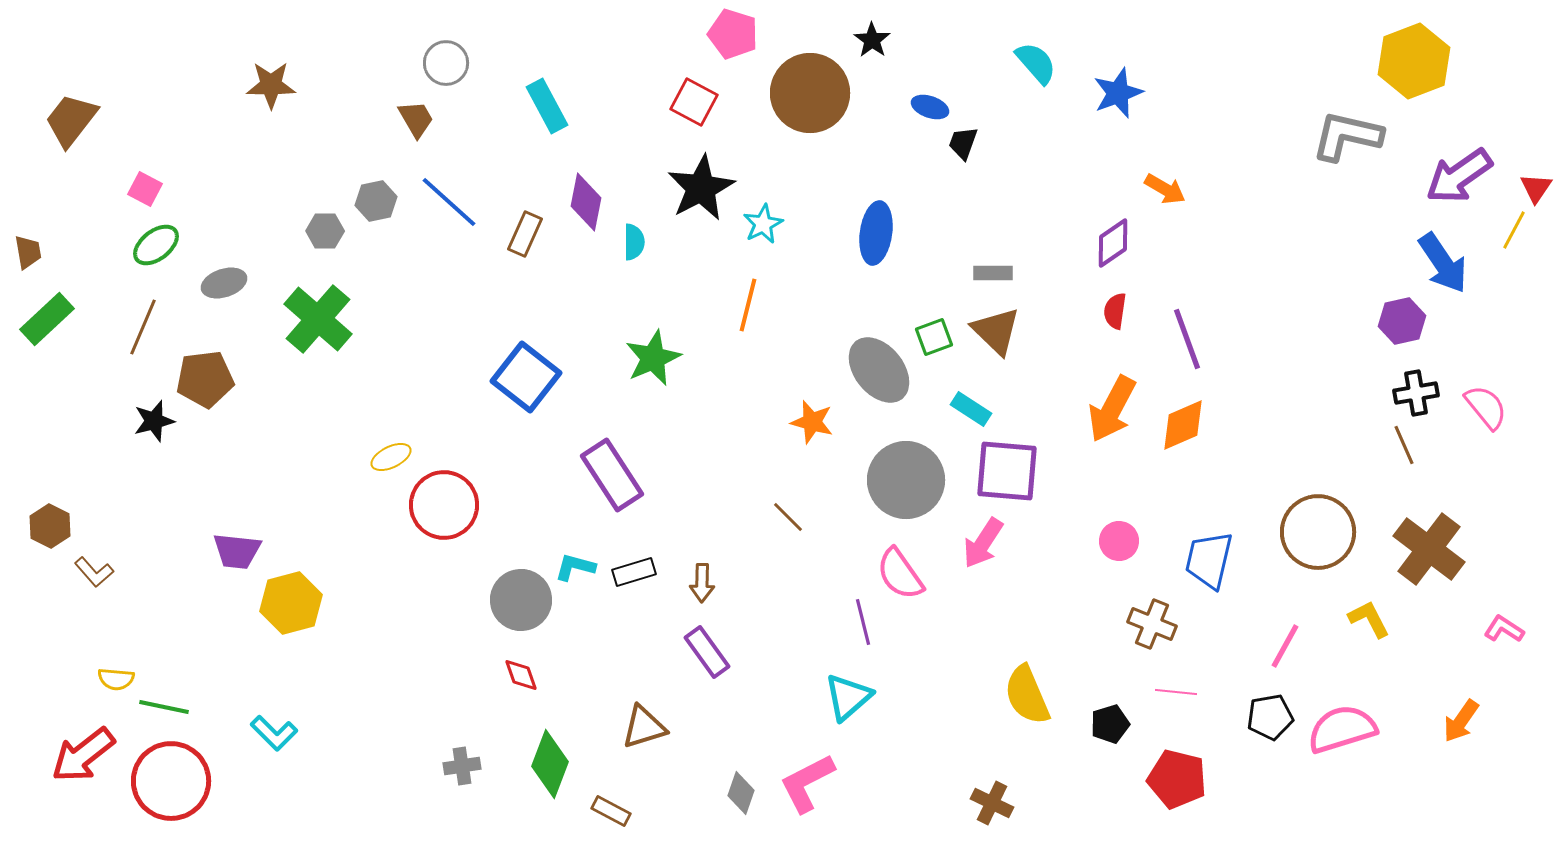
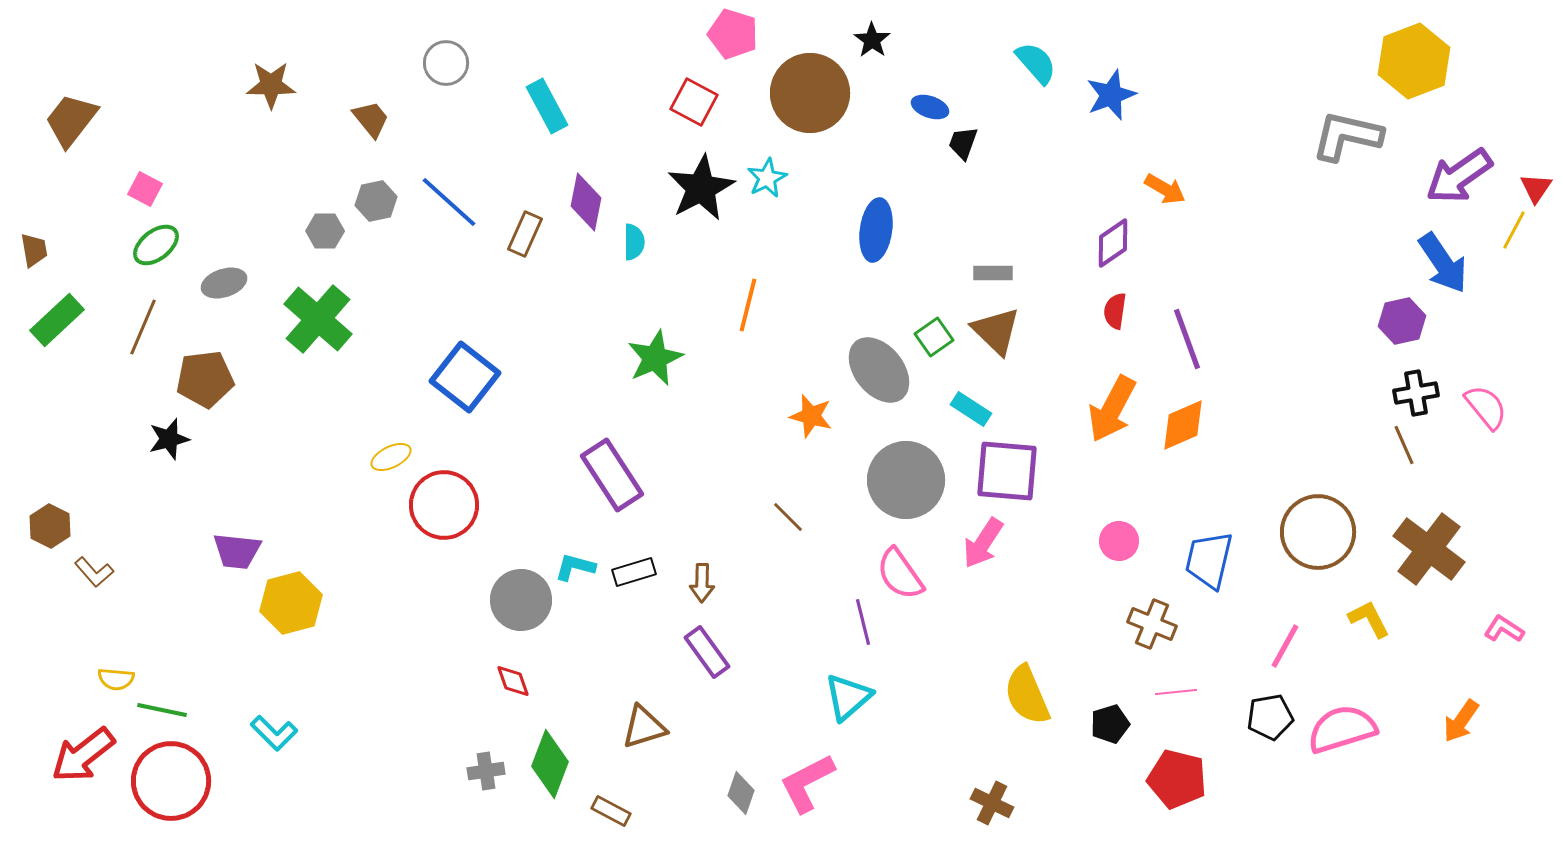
blue star at (1118, 93): moved 7 px left, 2 px down
brown trapezoid at (416, 119): moved 45 px left; rotated 9 degrees counterclockwise
cyan star at (763, 224): moved 4 px right, 46 px up
blue ellipse at (876, 233): moved 3 px up
brown trapezoid at (28, 252): moved 6 px right, 2 px up
green rectangle at (47, 319): moved 10 px right, 1 px down
green square at (934, 337): rotated 15 degrees counterclockwise
green star at (653, 358): moved 2 px right
blue square at (526, 377): moved 61 px left
black star at (154, 421): moved 15 px right, 18 px down
orange star at (812, 422): moved 1 px left, 6 px up
red diamond at (521, 675): moved 8 px left, 6 px down
pink line at (1176, 692): rotated 12 degrees counterclockwise
green line at (164, 707): moved 2 px left, 3 px down
gray cross at (462, 766): moved 24 px right, 5 px down
